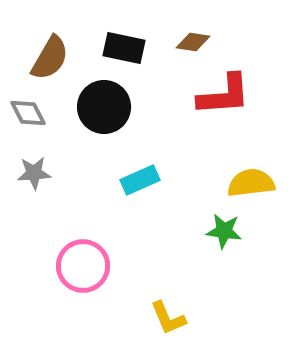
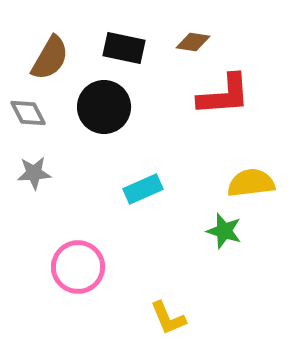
cyan rectangle: moved 3 px right, 9 px down
green star: rotated 9 degrees clockwise
pink circle: moved 5 px left, 1 px down
